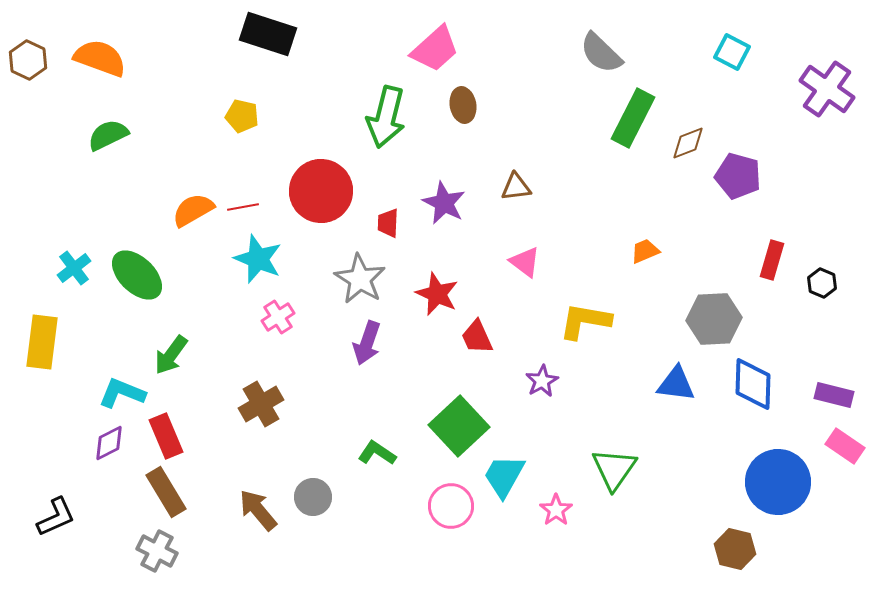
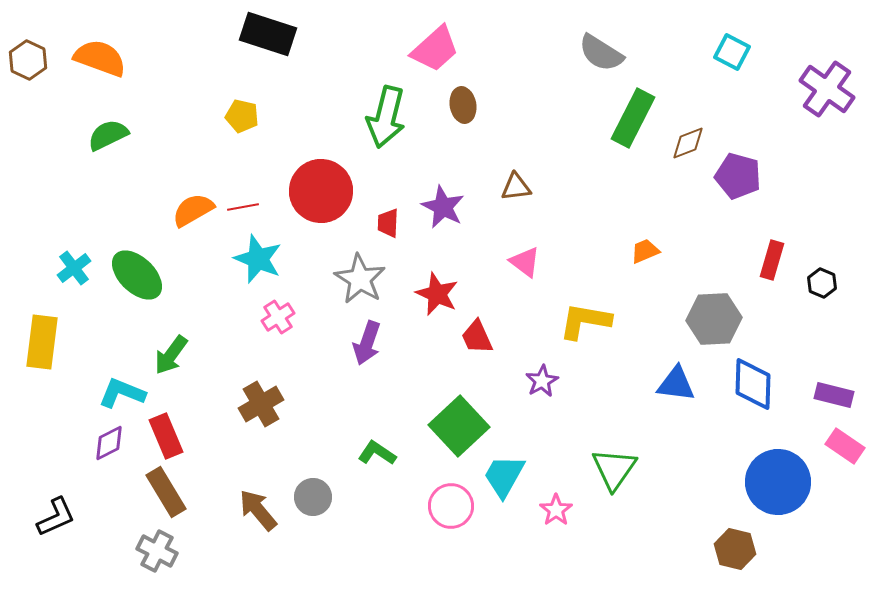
gray semicircle at (601, 53): rotated 12 degrees counterclockwise
purple star at (444, 203): moved 1 px left, 4 px down
